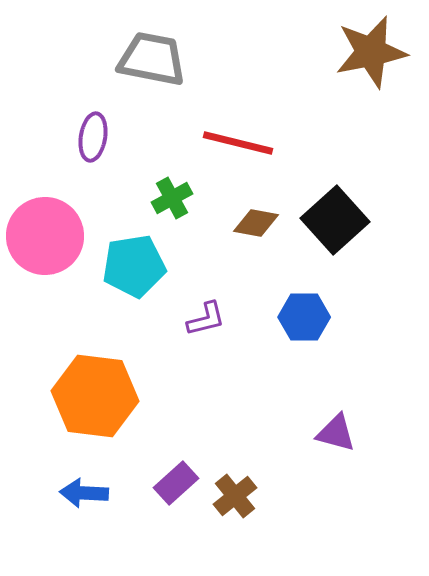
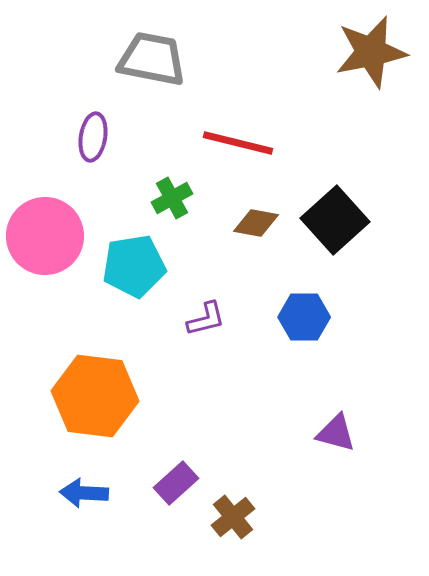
brown cross: moved 2 px left, 21 px down
